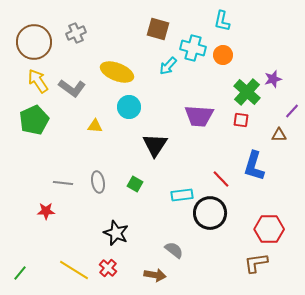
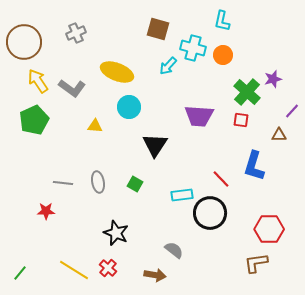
brown circle: moved 10 px left
